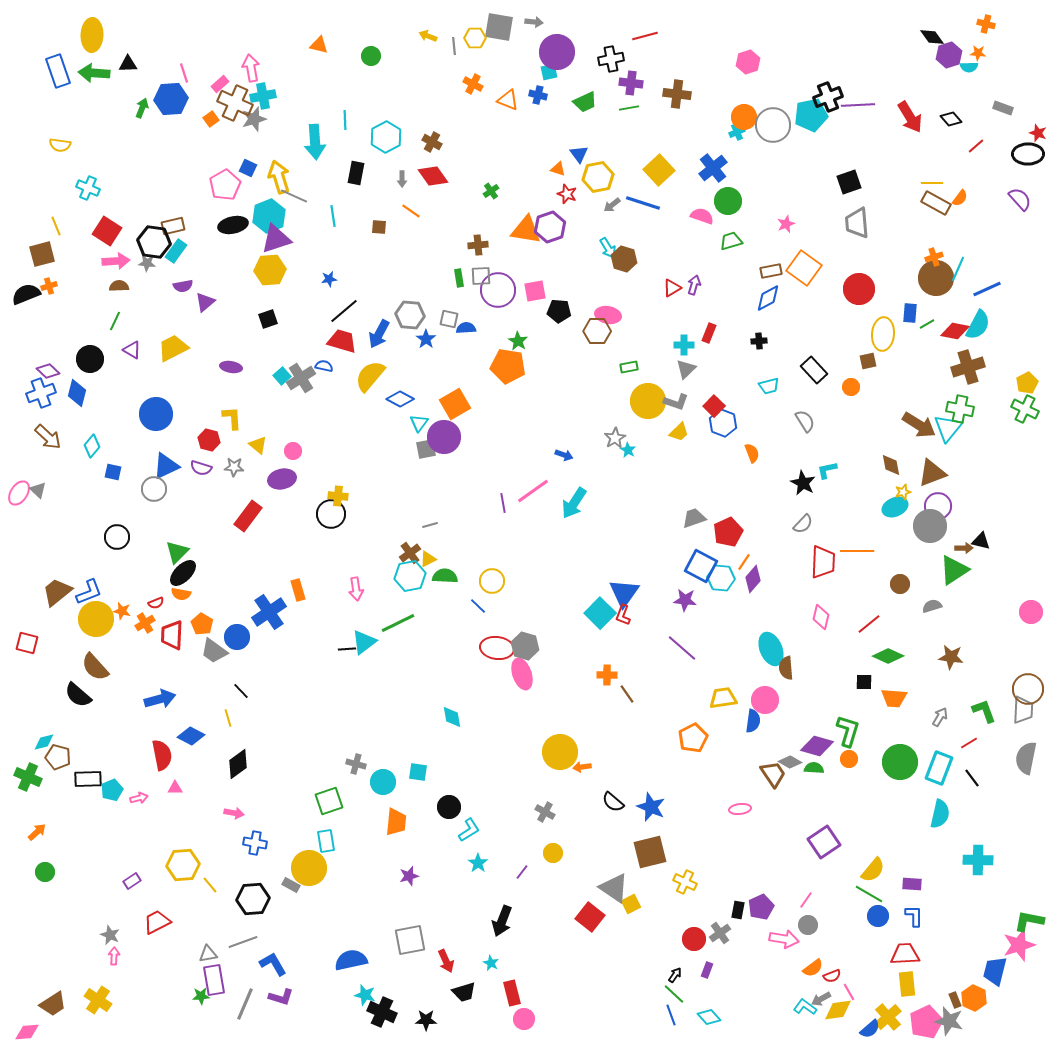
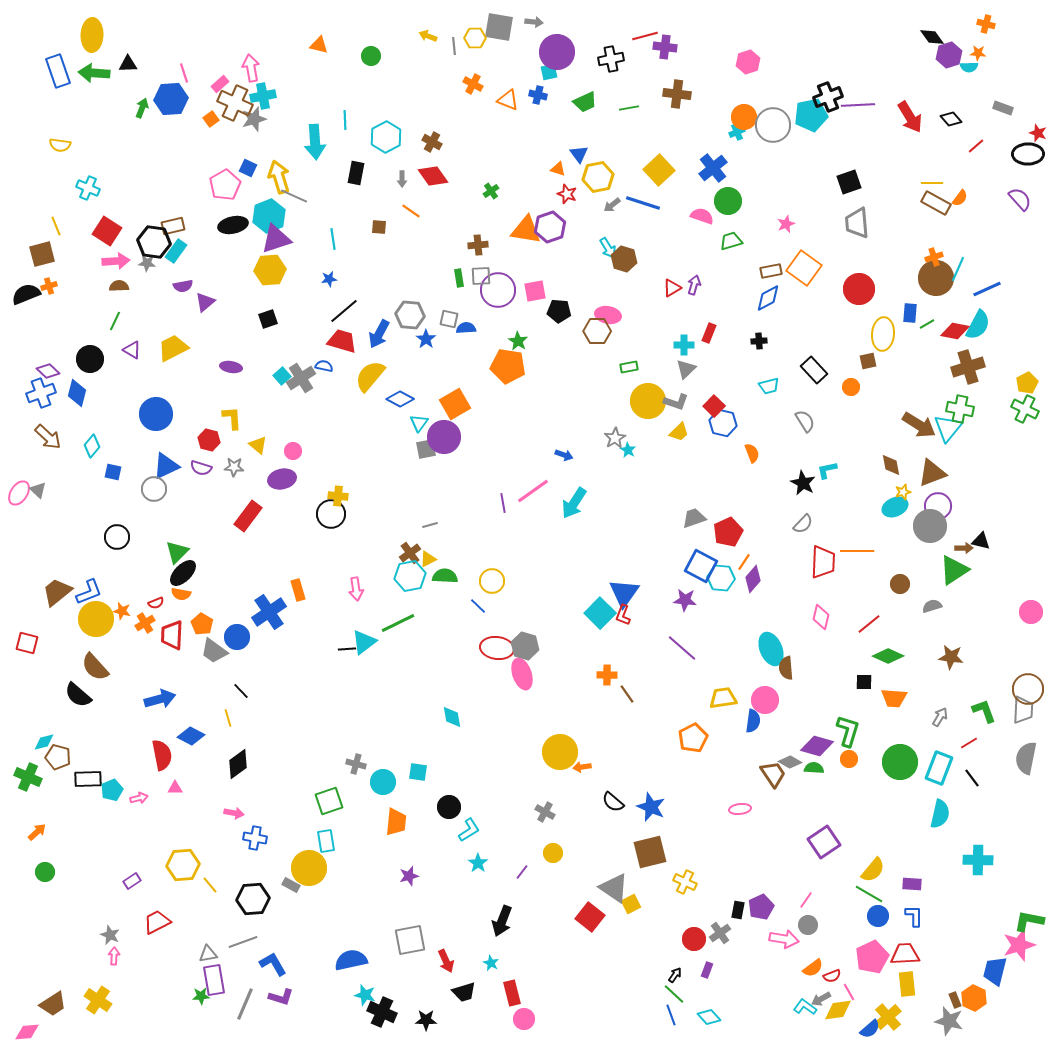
purple cross at (631, 83): moved 34 px right, 36 px up
cyan line at (333, 216): moved 23 px down
blue hexagon at (723, 423): rotated 8 degrees counterclockwise
blue cross at (255, 843): moved 5 px up
pink pentagon at (926, 1022): moved 54 px left, 65 px up
